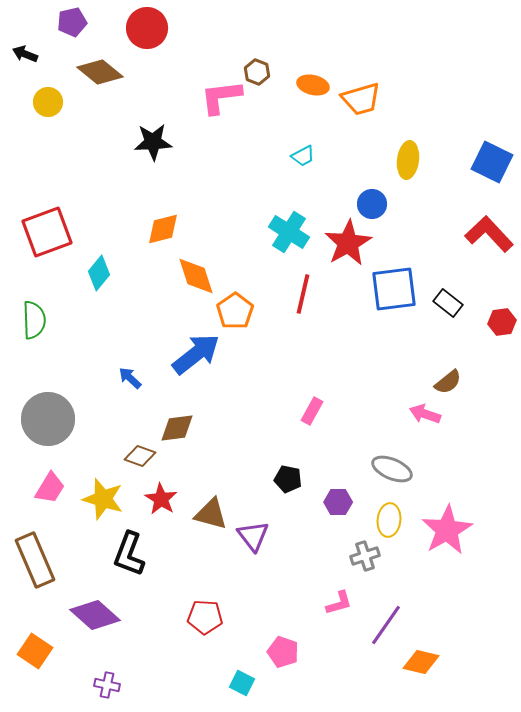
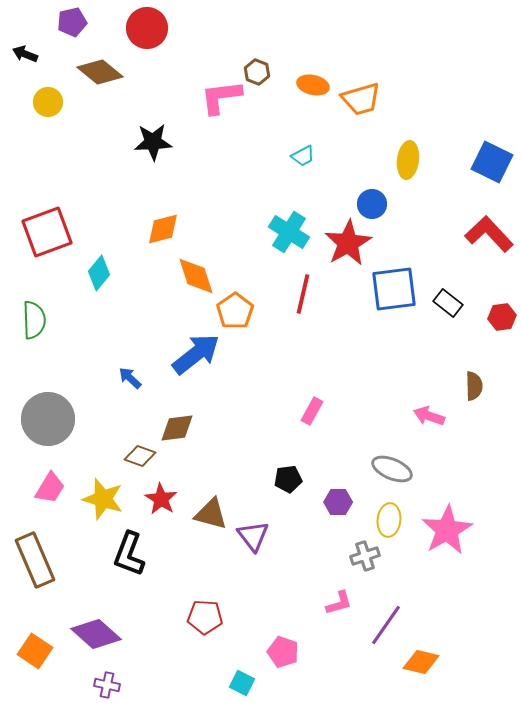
red hexagon at (502, 322): moved 5 px up
brown semicircle at (448, 382): moved 26 px right, 4 px down; rotated 52 degrees counterclockwise
pink arrow at (425, 414): moved 4 px right, 2 px down
black pentagon at (288, 479): rotated 20 degrees counterclockwise
purple diamond at (95, 615): moved 1 px right, 19 px down
